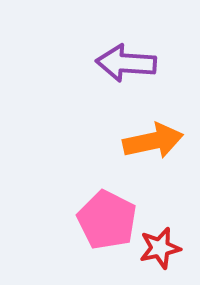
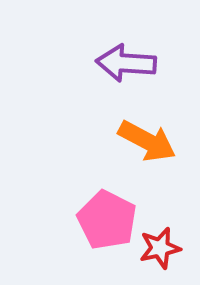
orange arrow: moved 6 px left; rotated 40 degrees clockwise
